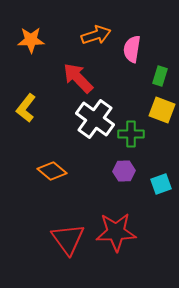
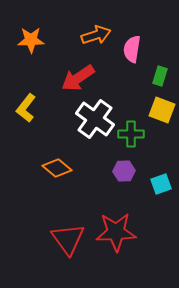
red arrow: rotated 80 degrees counterclockwise
orange diamond: moved 5 px right, 3 px up
